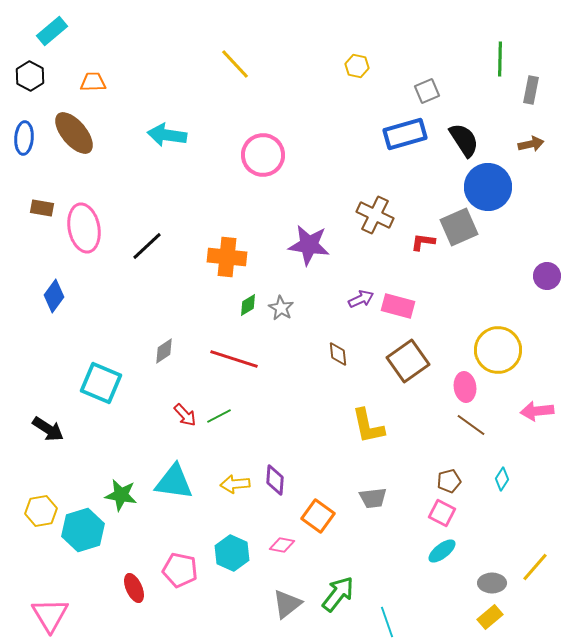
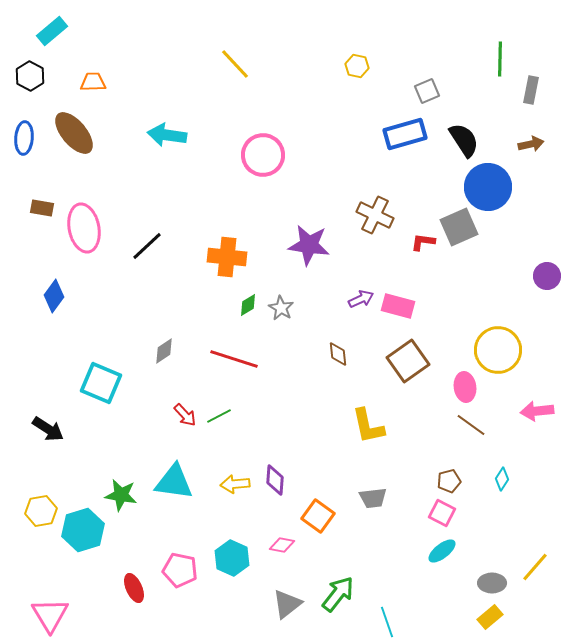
cyan hexagon at (232, 553): moved 5 px down
